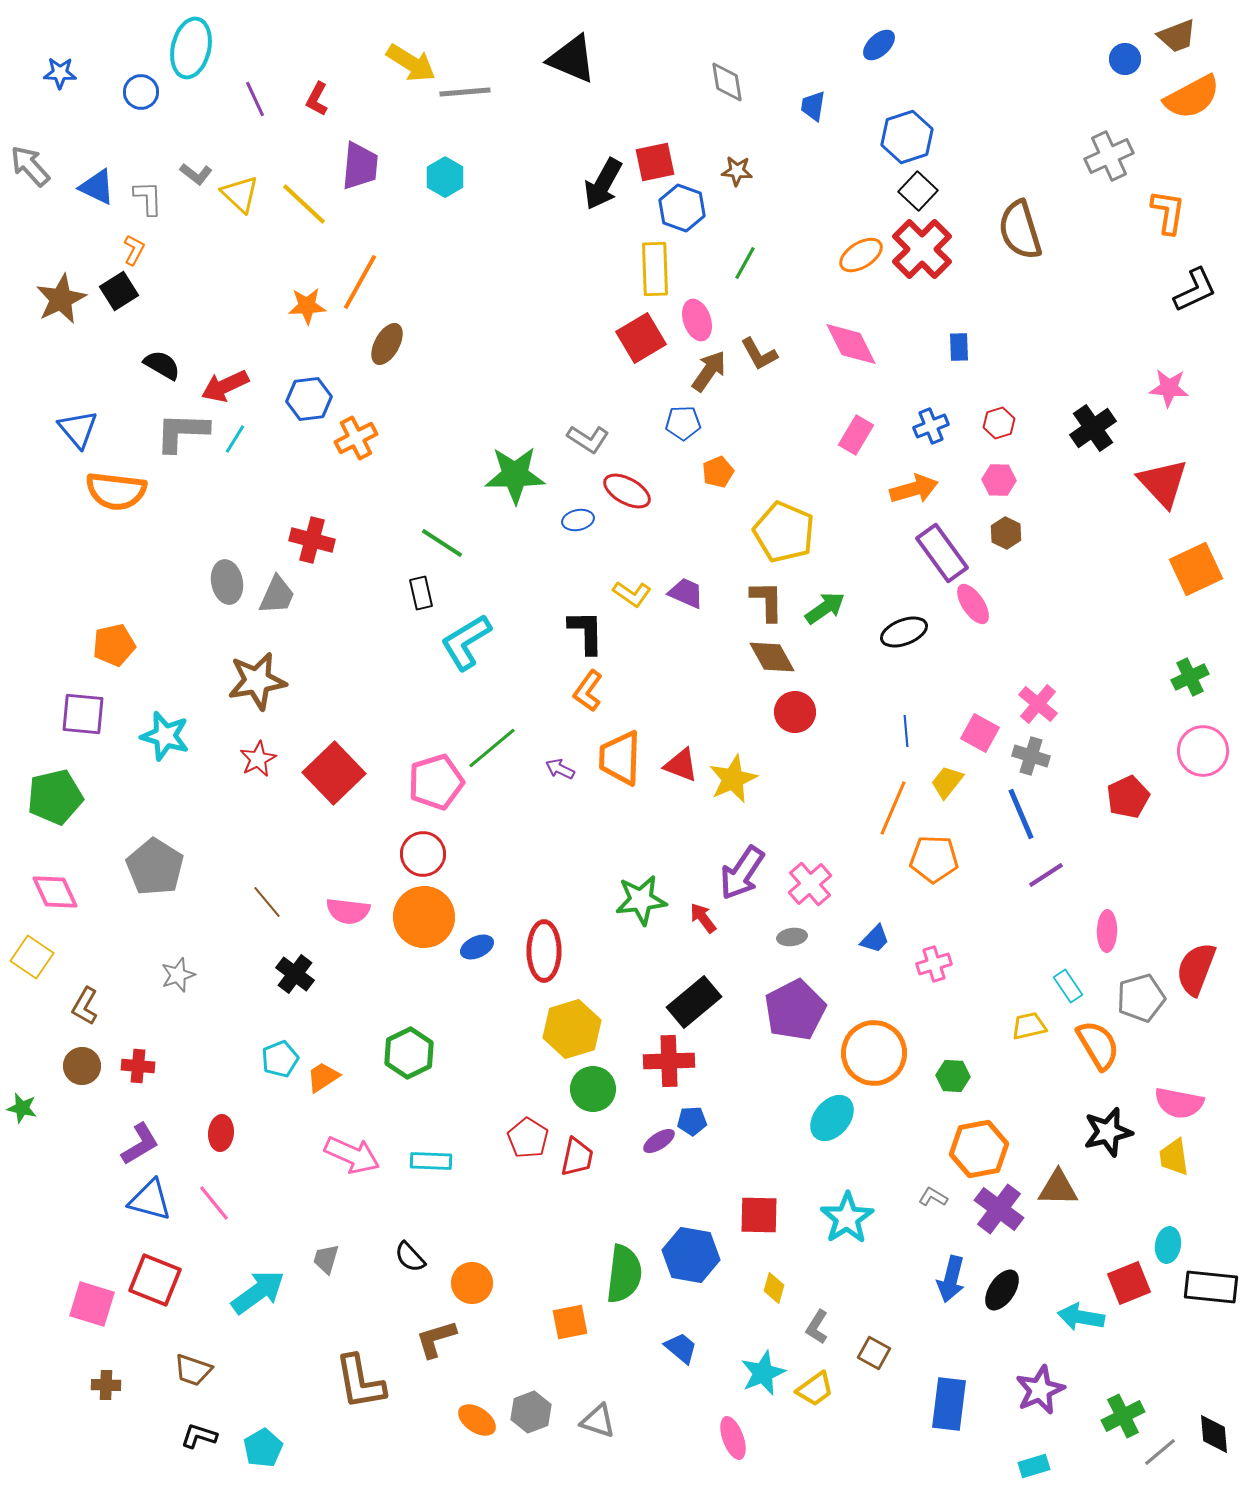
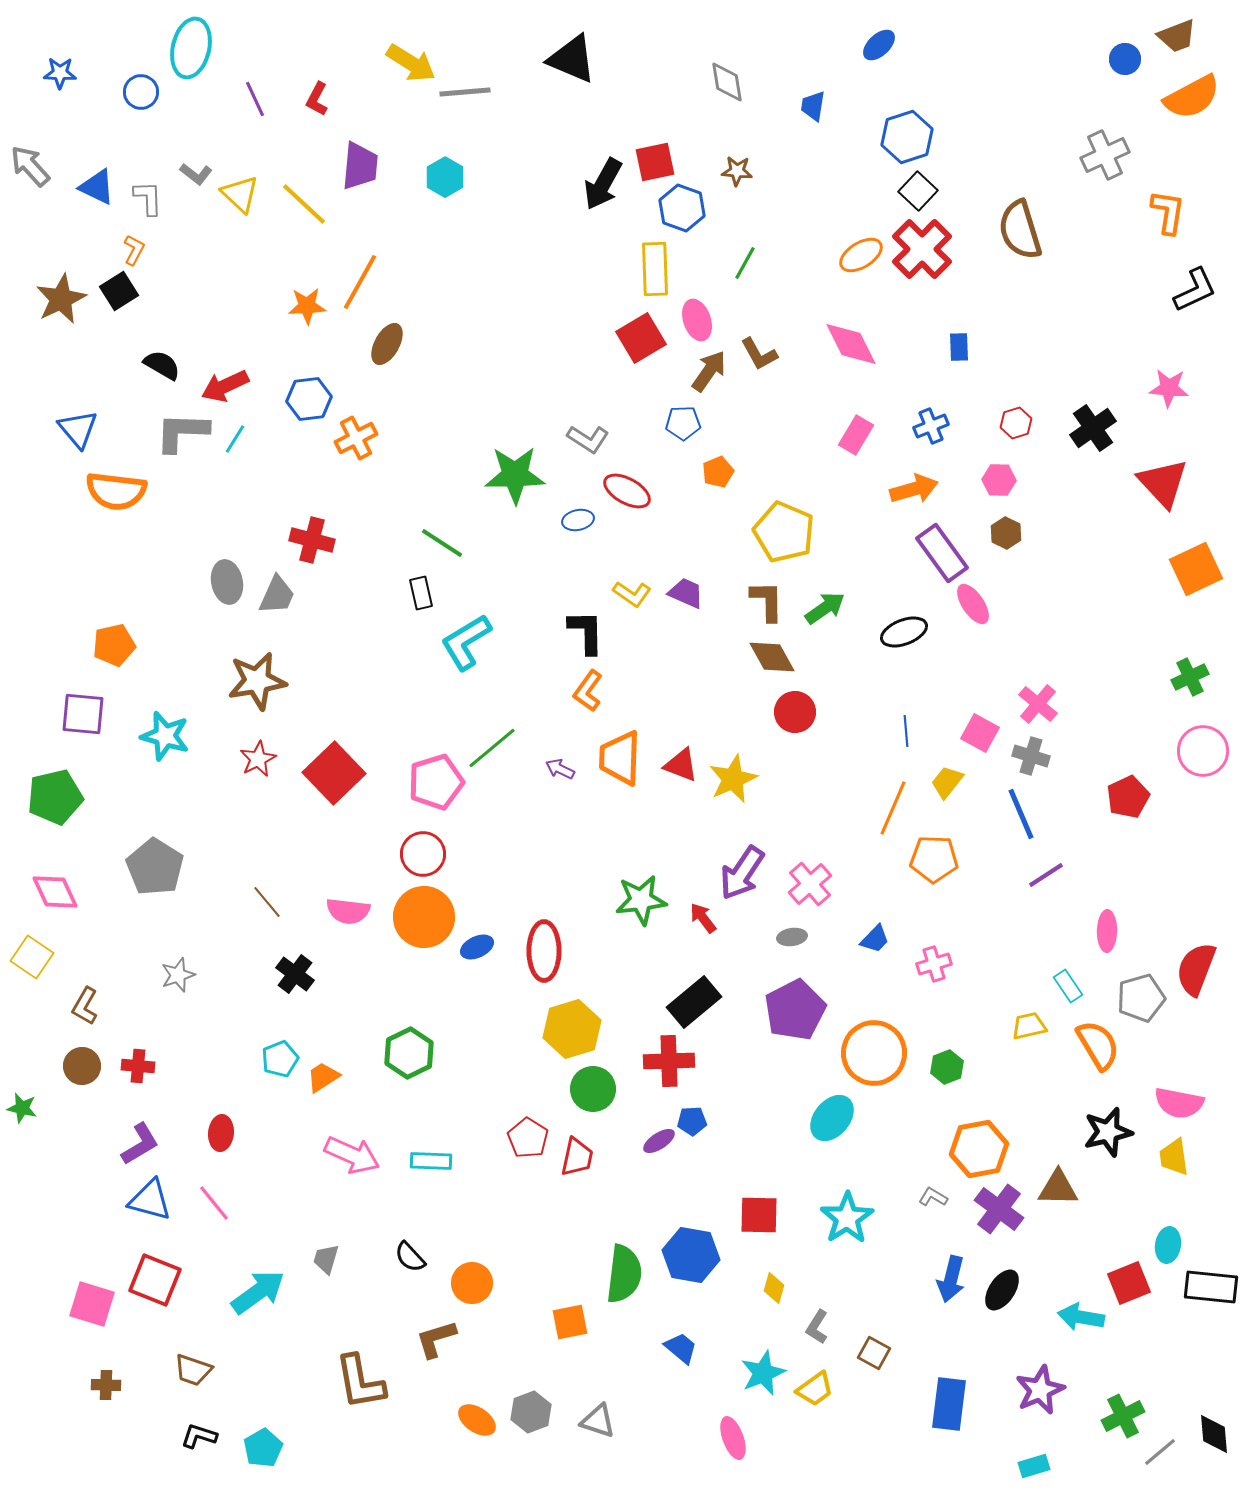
gray cross at (1109, 156): moved 4 px left, 1 px up
red hexagon at (999, 423): moved 17 px right
green hexagon at (953, 1076): moved 6 px left, 9 px up; rotated 24 degrees counterclockwise
